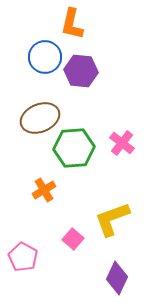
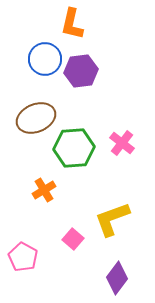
blue circle: moved 2 px down
purple hexagon: rotated 12 degrees counterclockwise
brown ellipse: moved 4 px left
purple diamond: rotated 12 degrees clockwise
